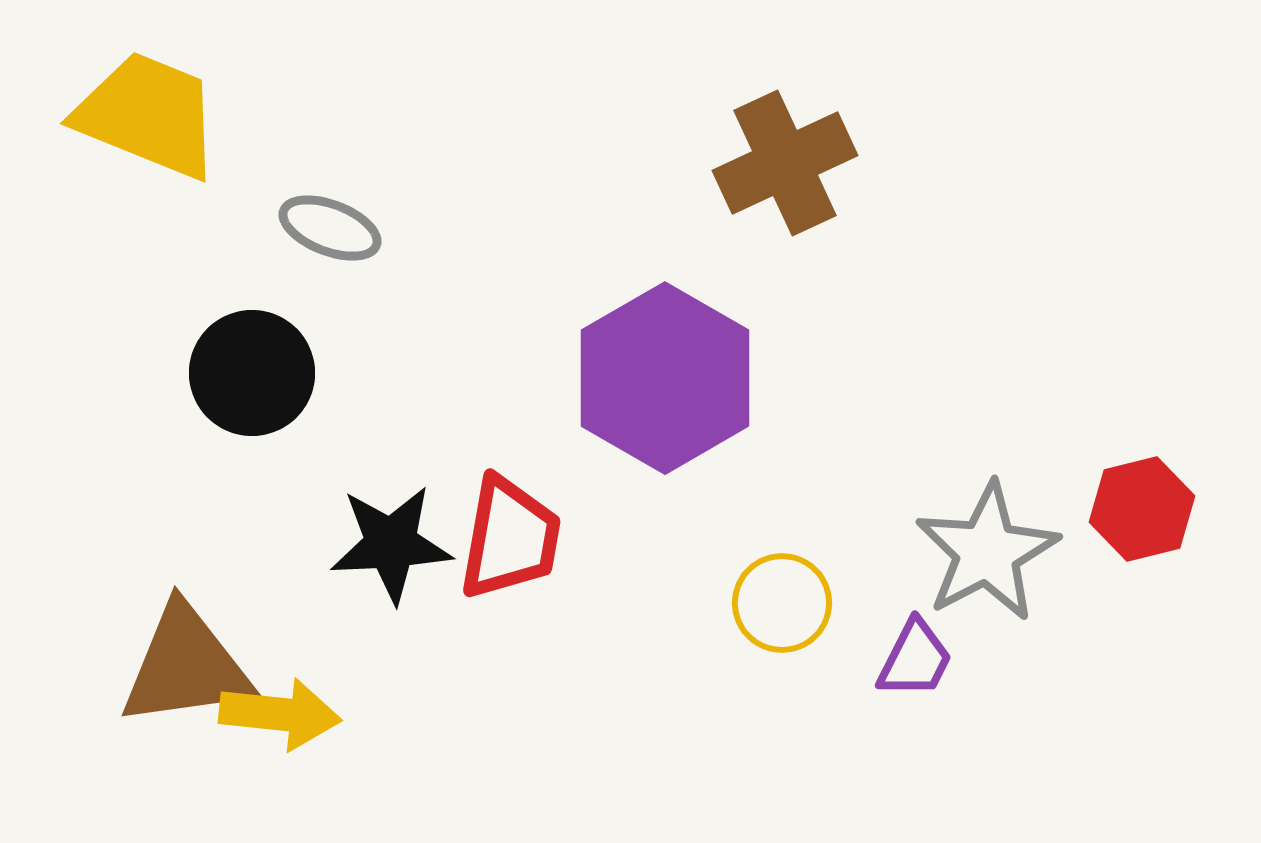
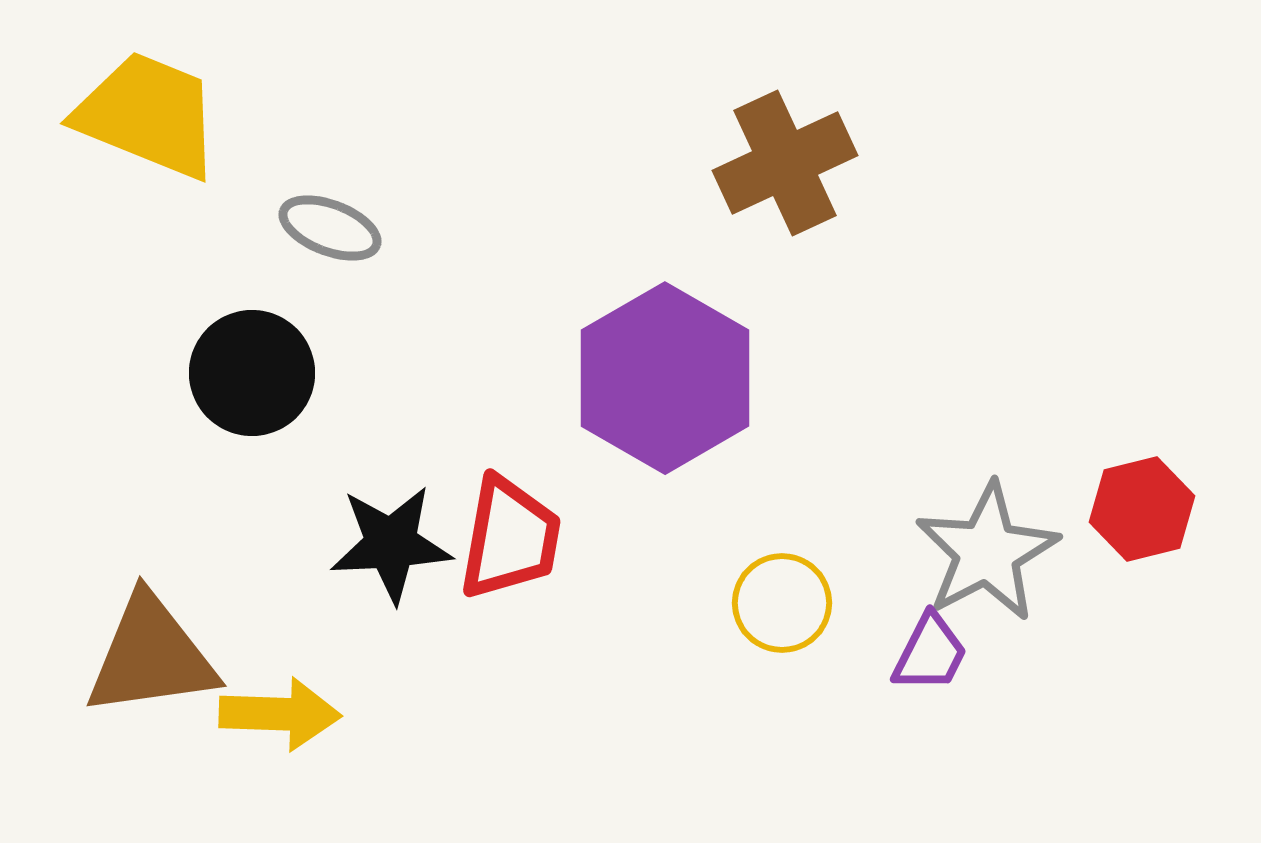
purple trapezoid: moved 15 px right, 6 px up
brown triangle: moved 35 px left, 10 px up
yellow arrow: rotated 4 degrees counterclockwise
